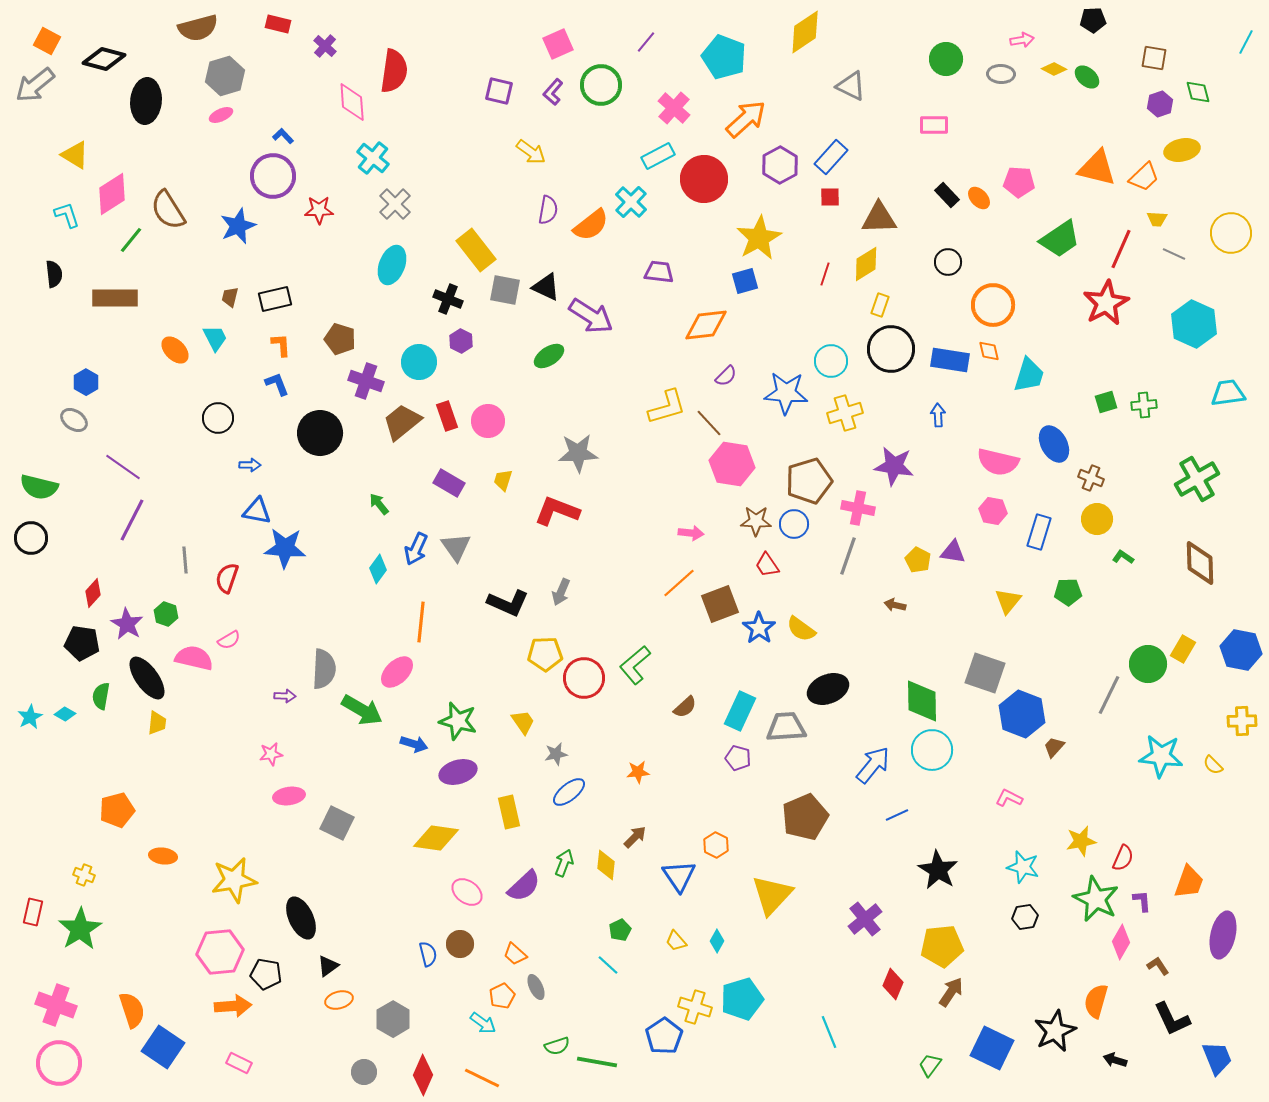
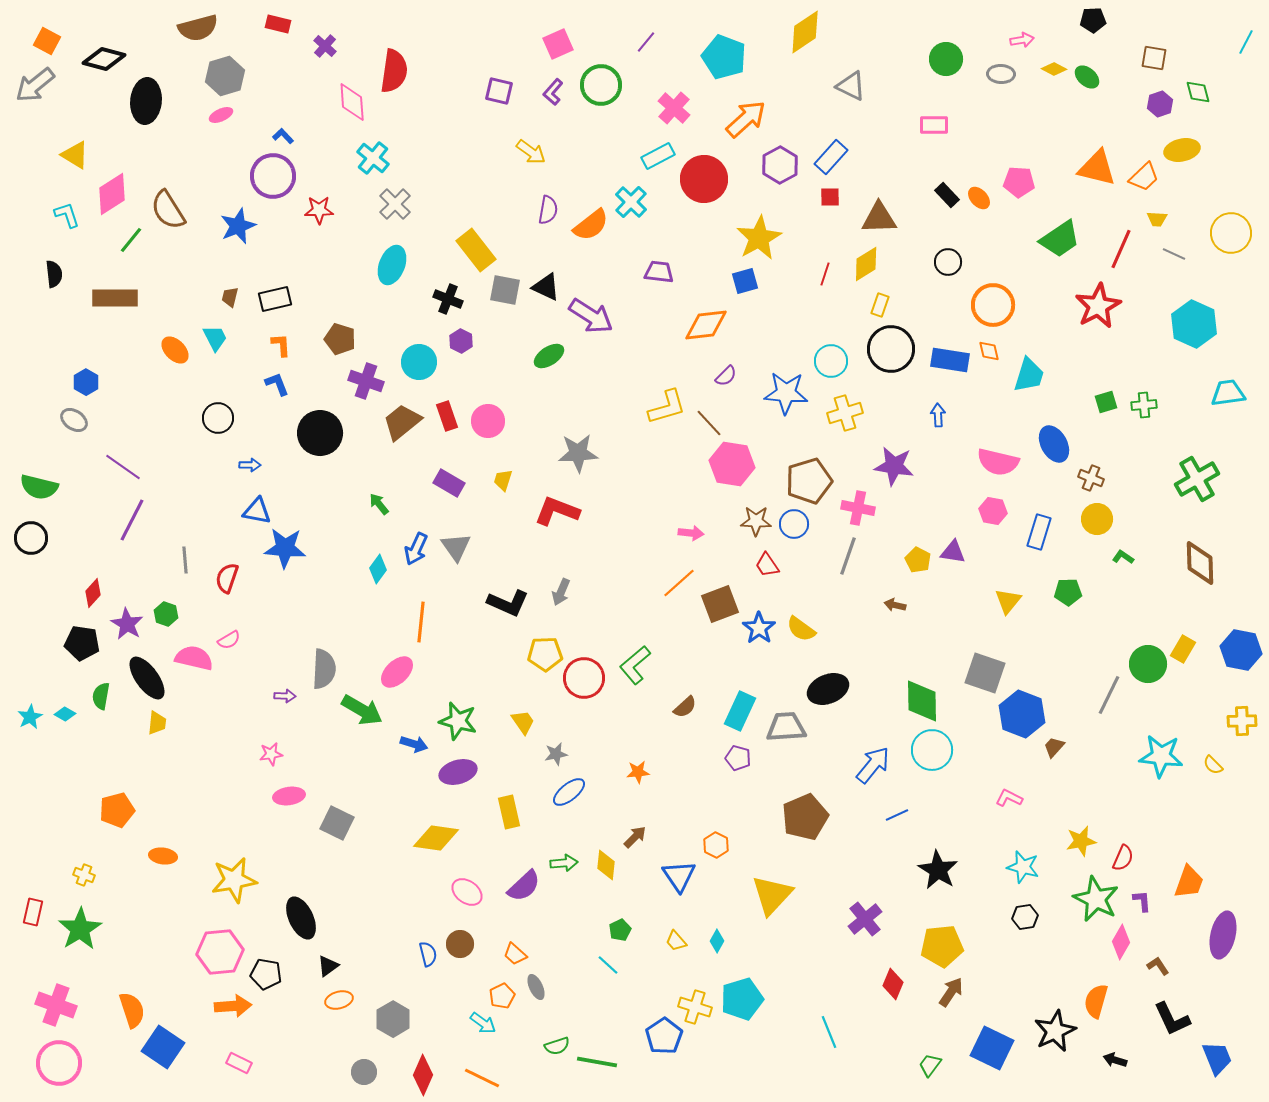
red star at (1106, 303): moved 8 px left, 3 px down
green arrow at (564, 863): rotated 64 degrees clockwise
